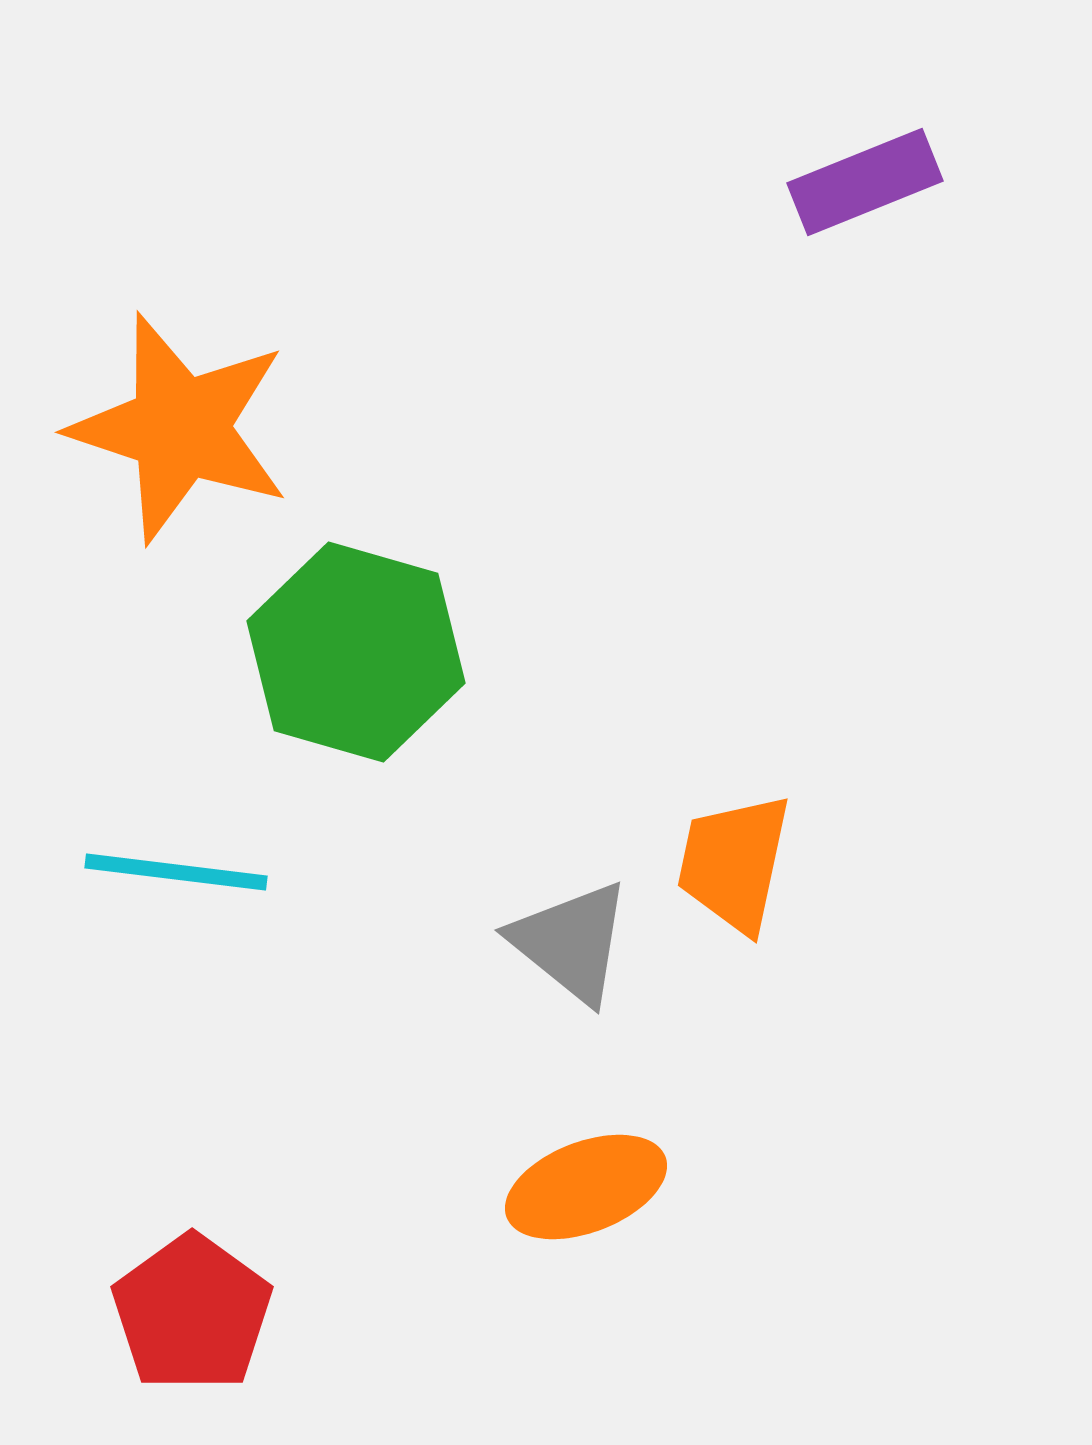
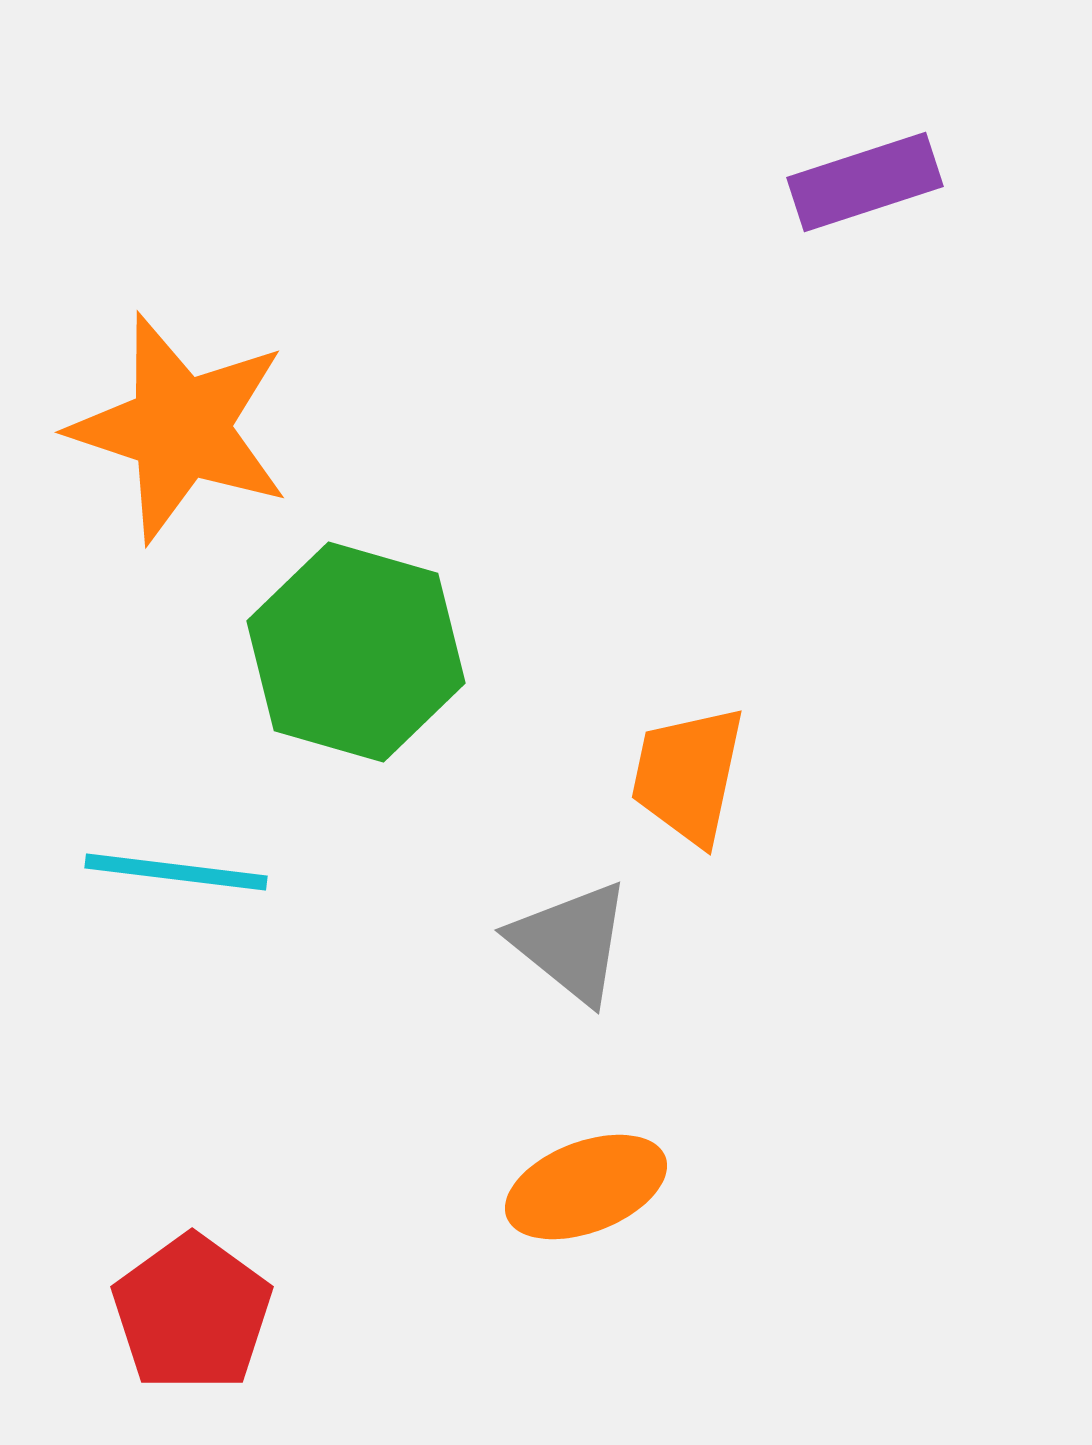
purple rectangle: rotated 4 degrees clockwise
orange trapezoid: moved 46 px left, 88 px up
